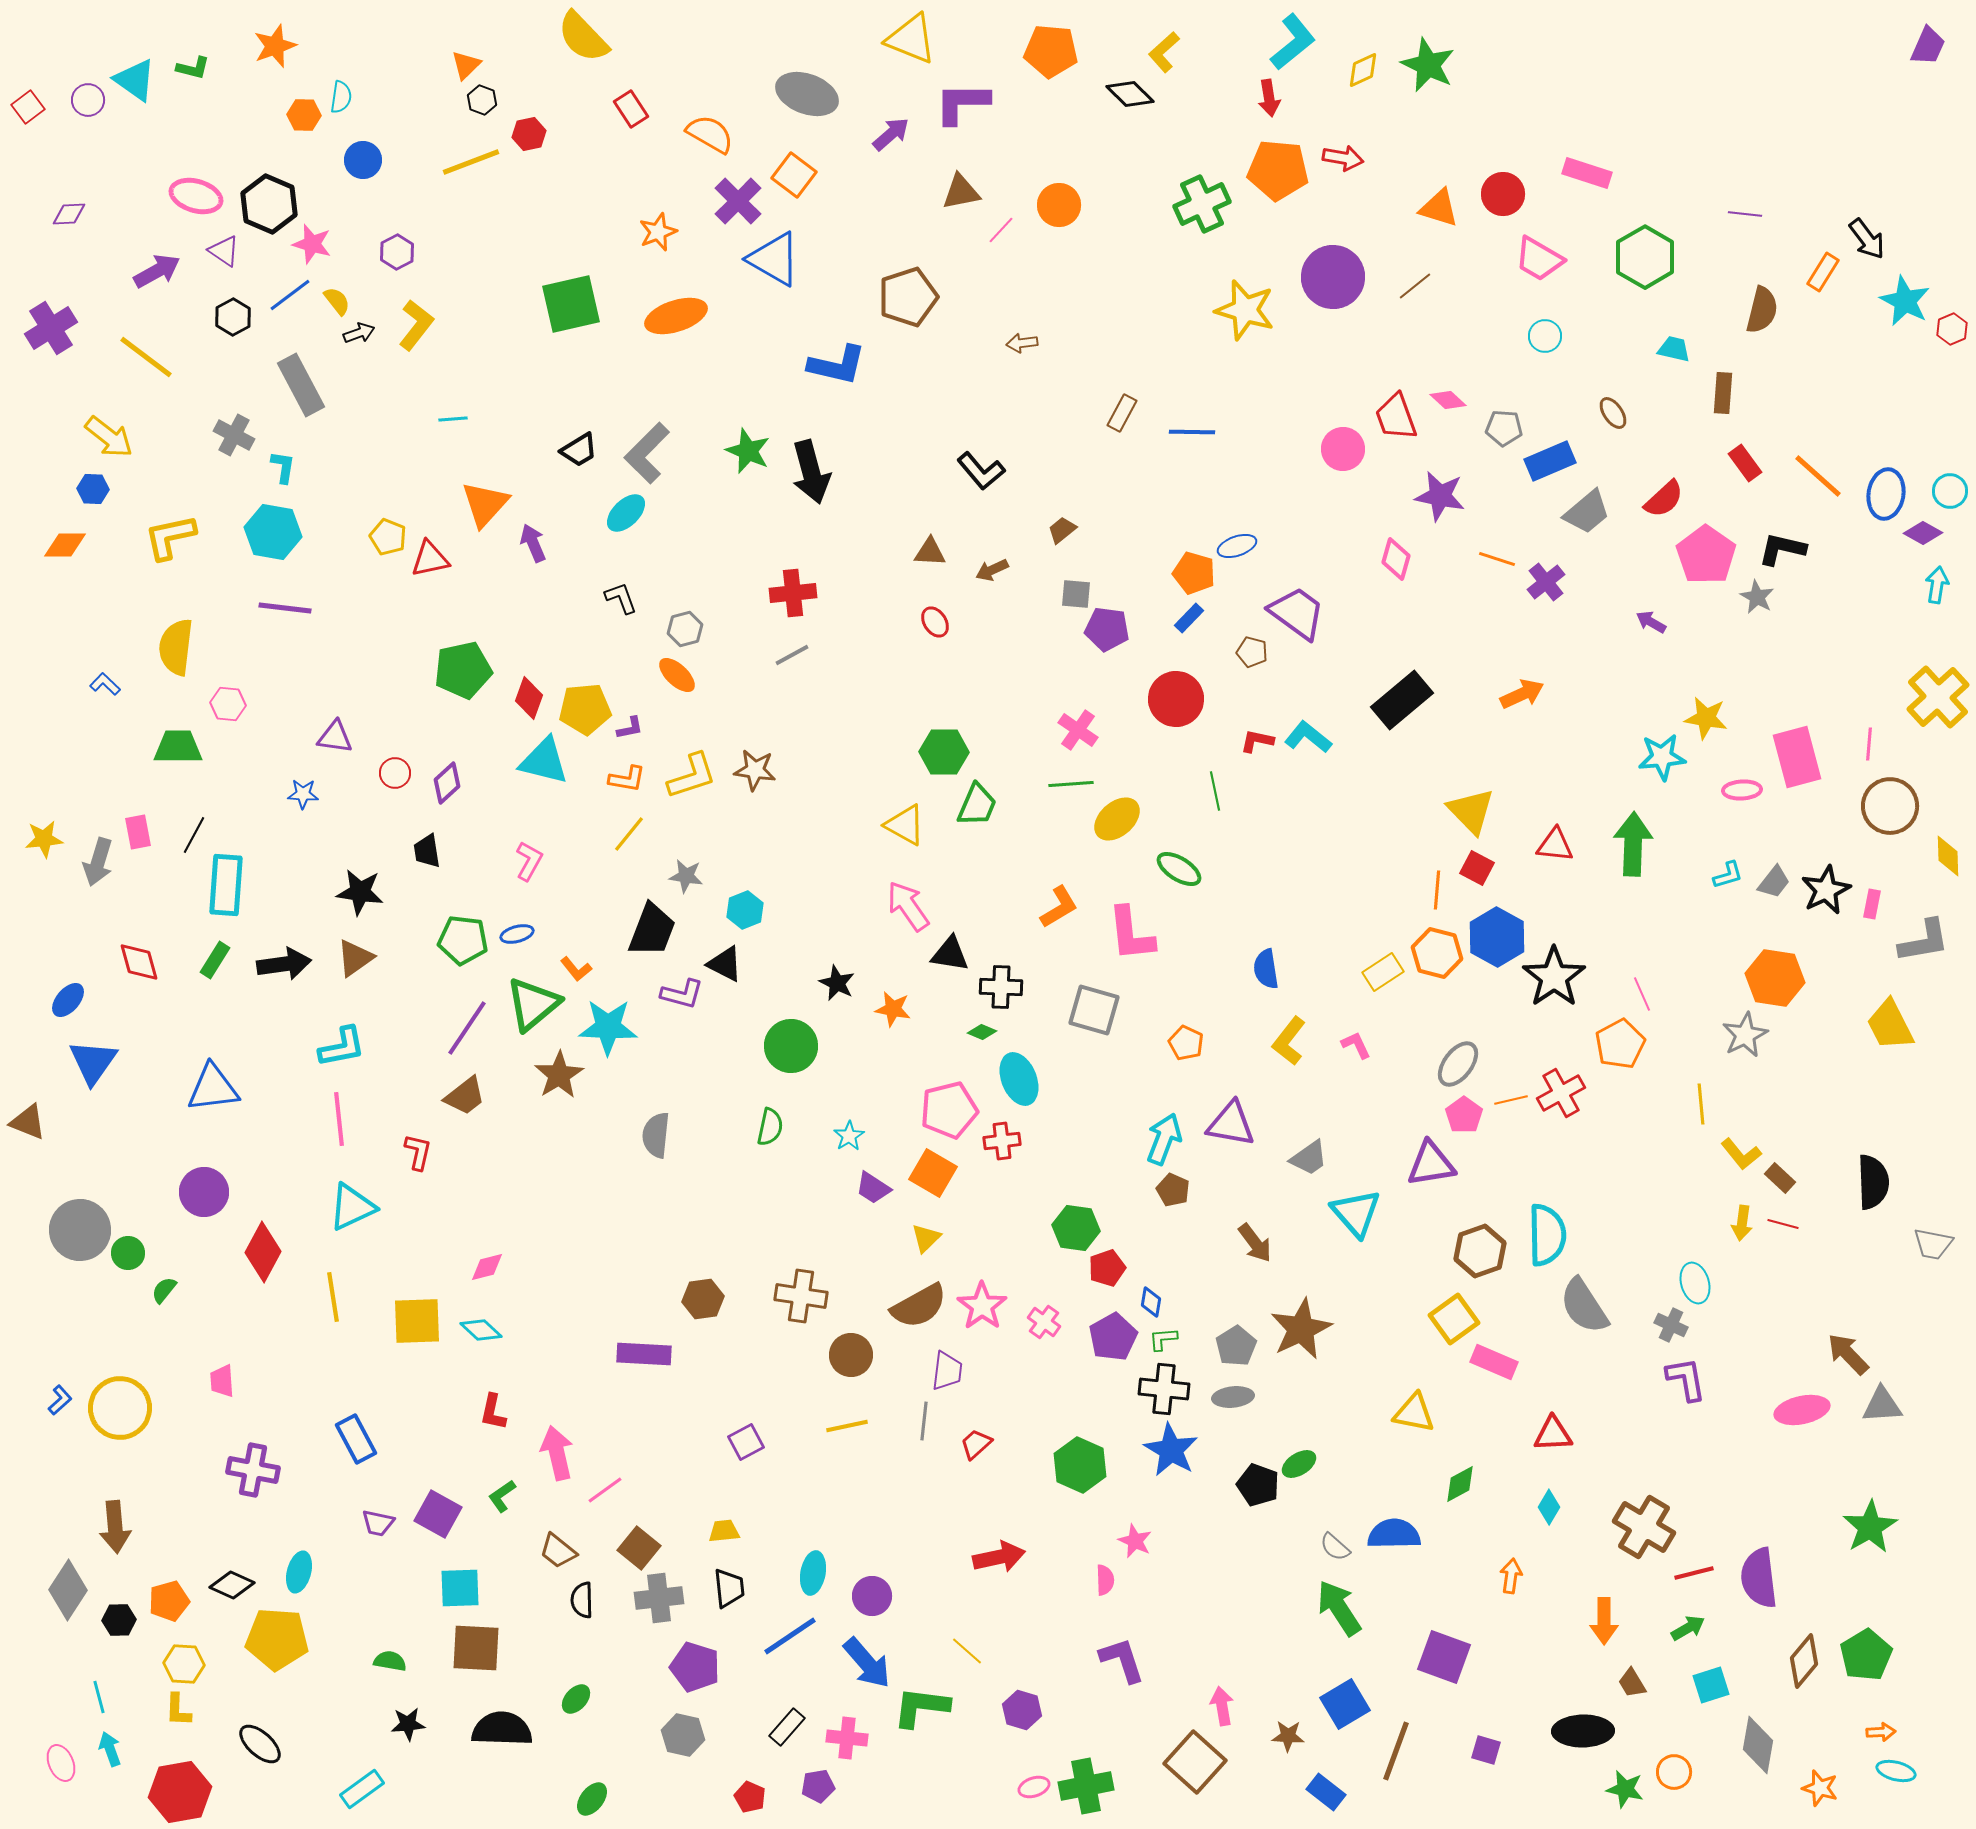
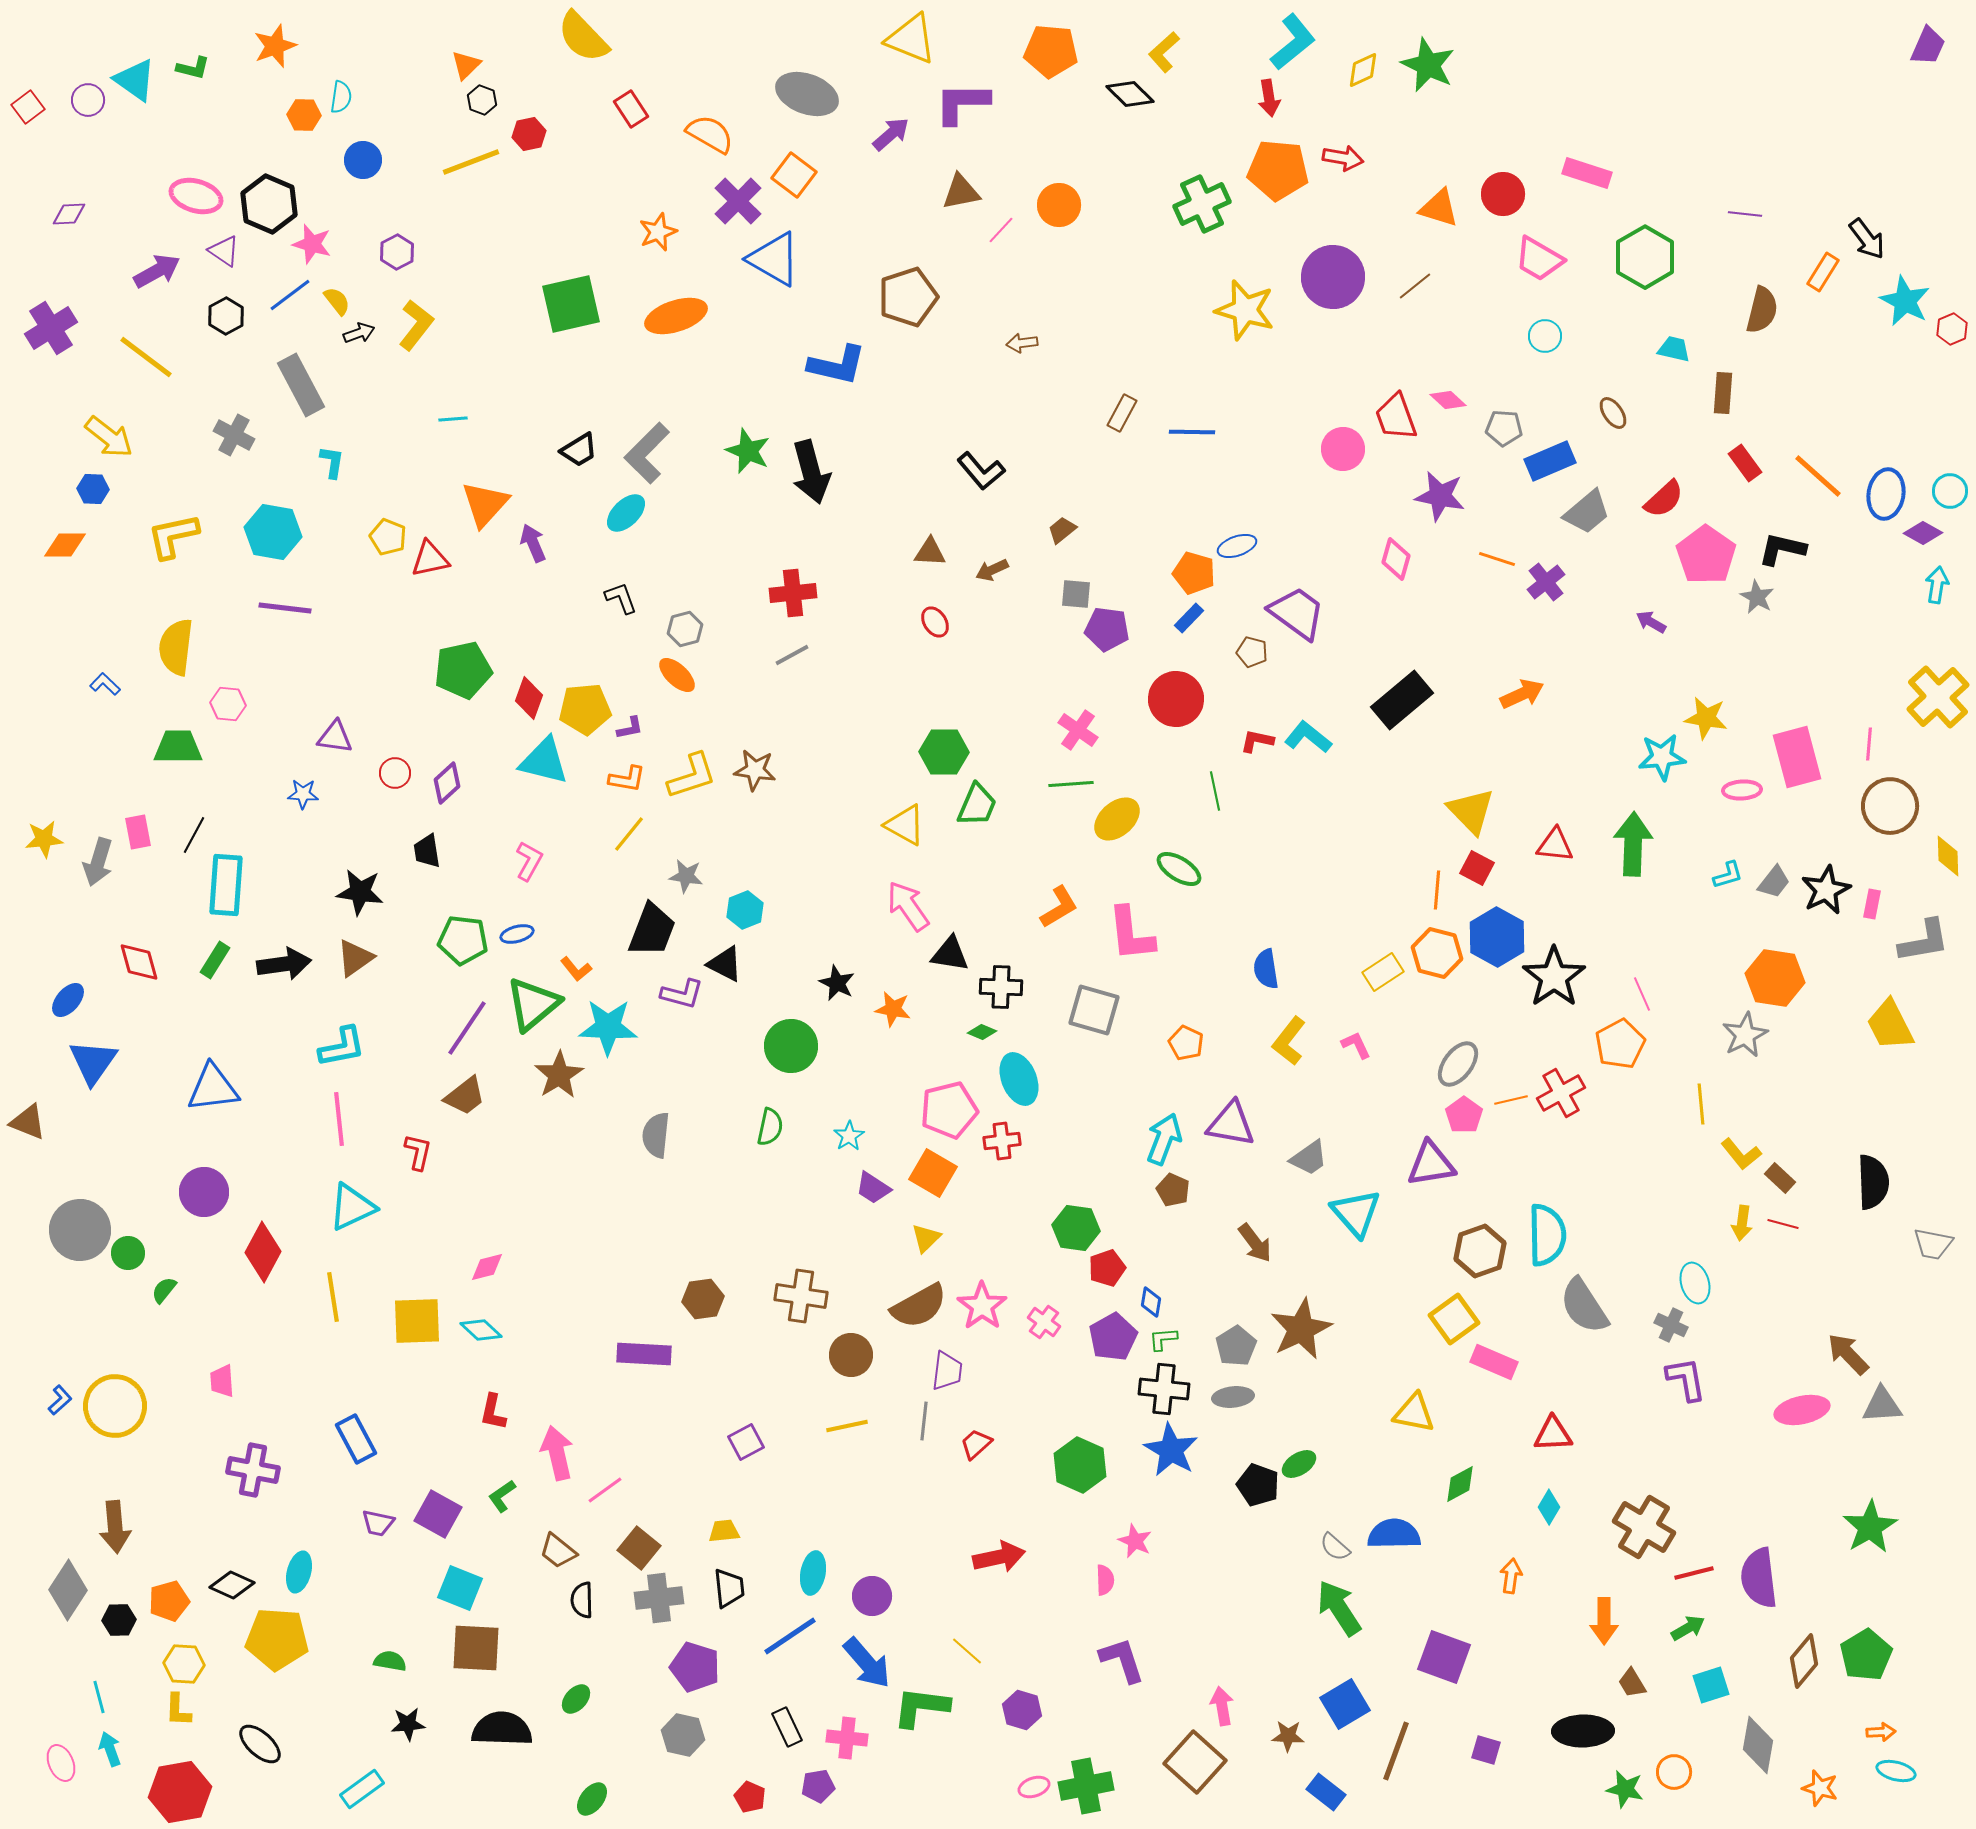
black hexagon at (233, 317): moved 7 px left, 1 px up
cyan L-shape at (283, 467): moved 49 px right, 5 px up
yellow L-shape at (170, 537): moved 3 px right, 1 px up
yellow circle at (120, 1408): moved 5 px left, 2 px up
cyan square at (460, 1588): rotated 24 degrees clockwise
black rectangle at (787, 1727): rotated 66 degrees counterclockwise
